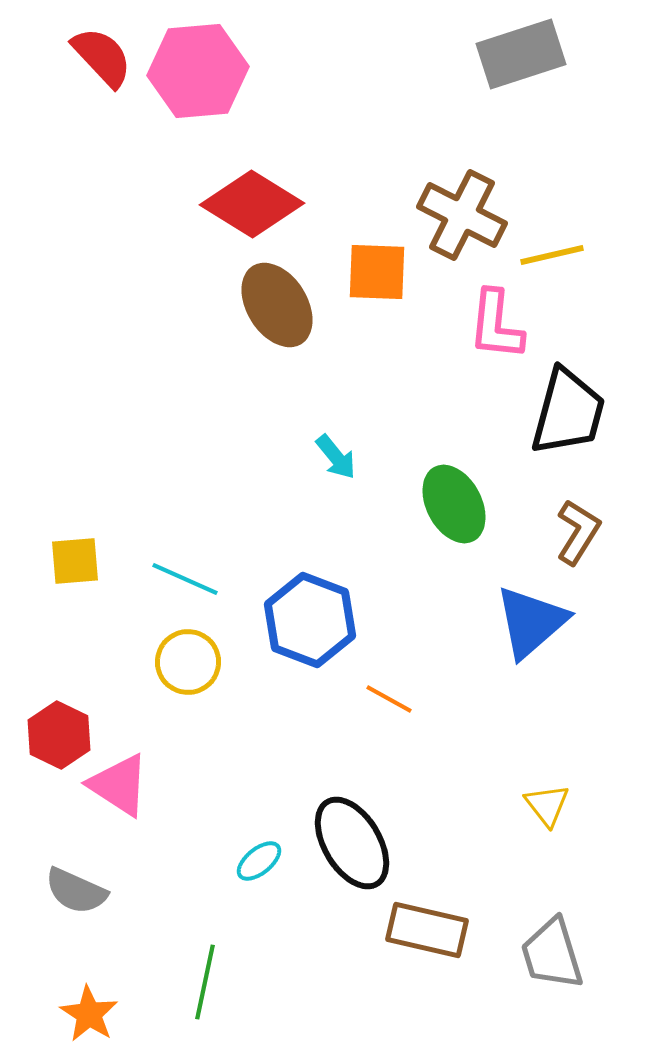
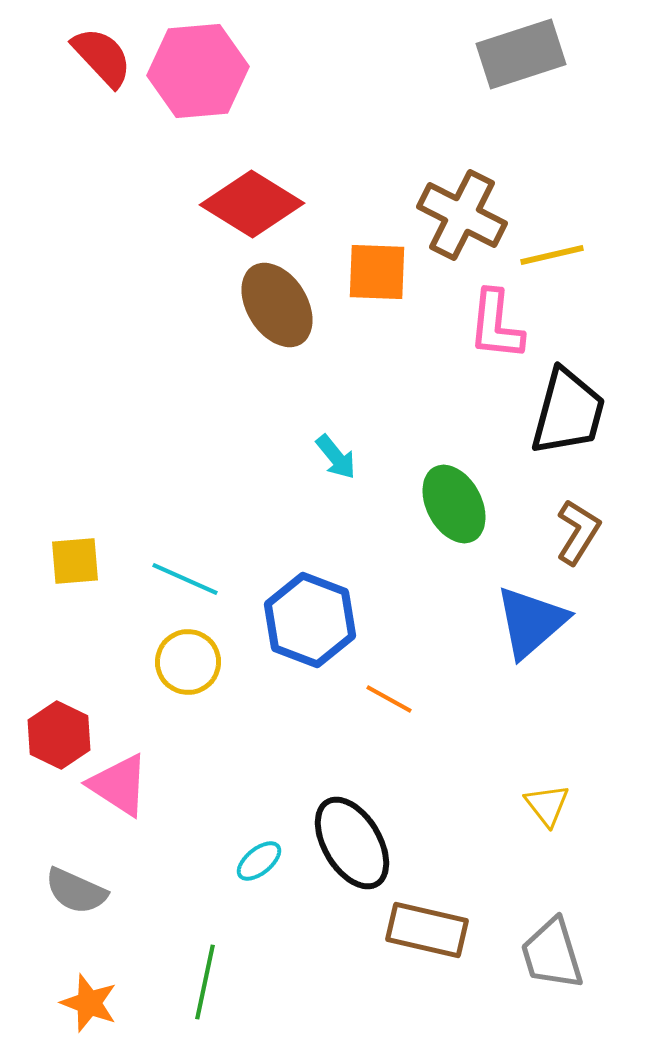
orange star: moved 11 px up; rotated 12 degrees counterclockwise
